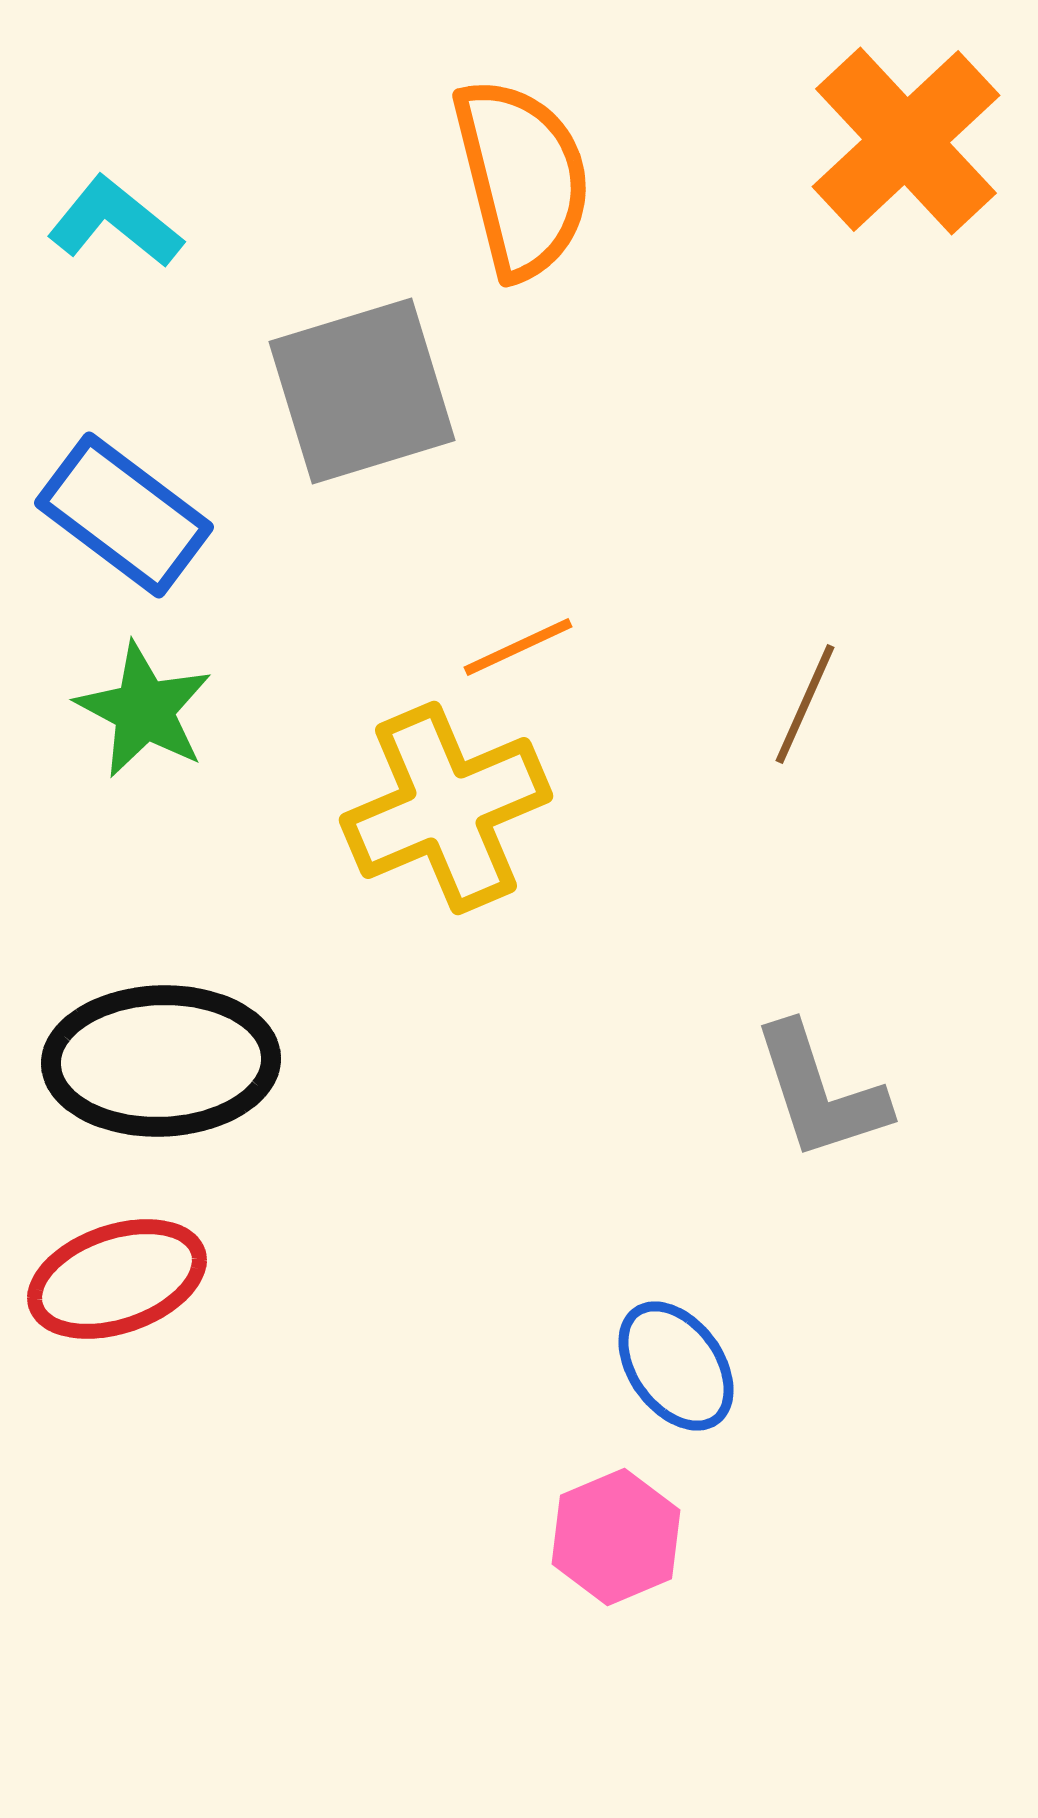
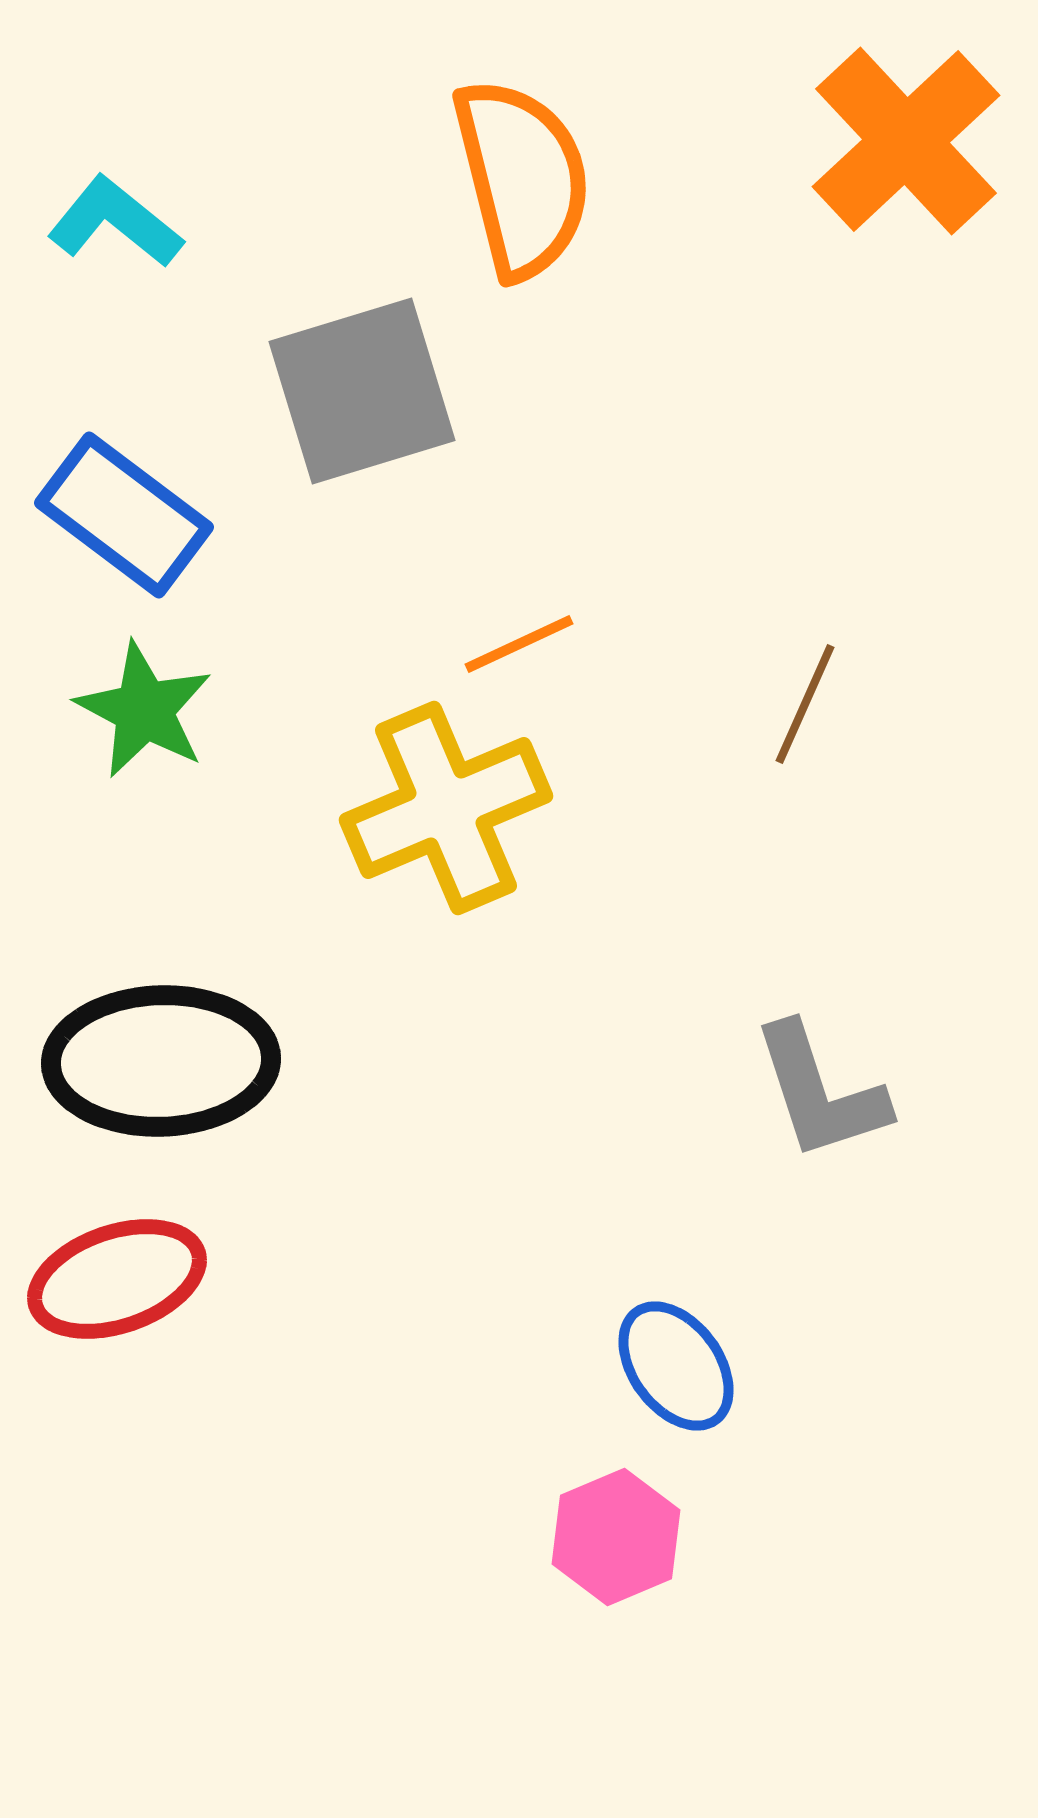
orange line: moved 1 px right, 3 px up
